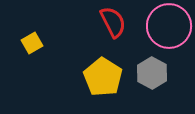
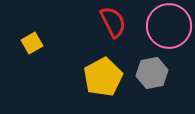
gray hexagon: rotated 20 degrees clockwise
yellow pentagon: rotated 12 degrees clockwise
